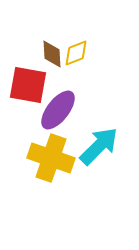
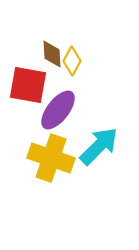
yellow diamond: moved 4 px left, 8 px down; rotated 40 degrees counterclockwise
